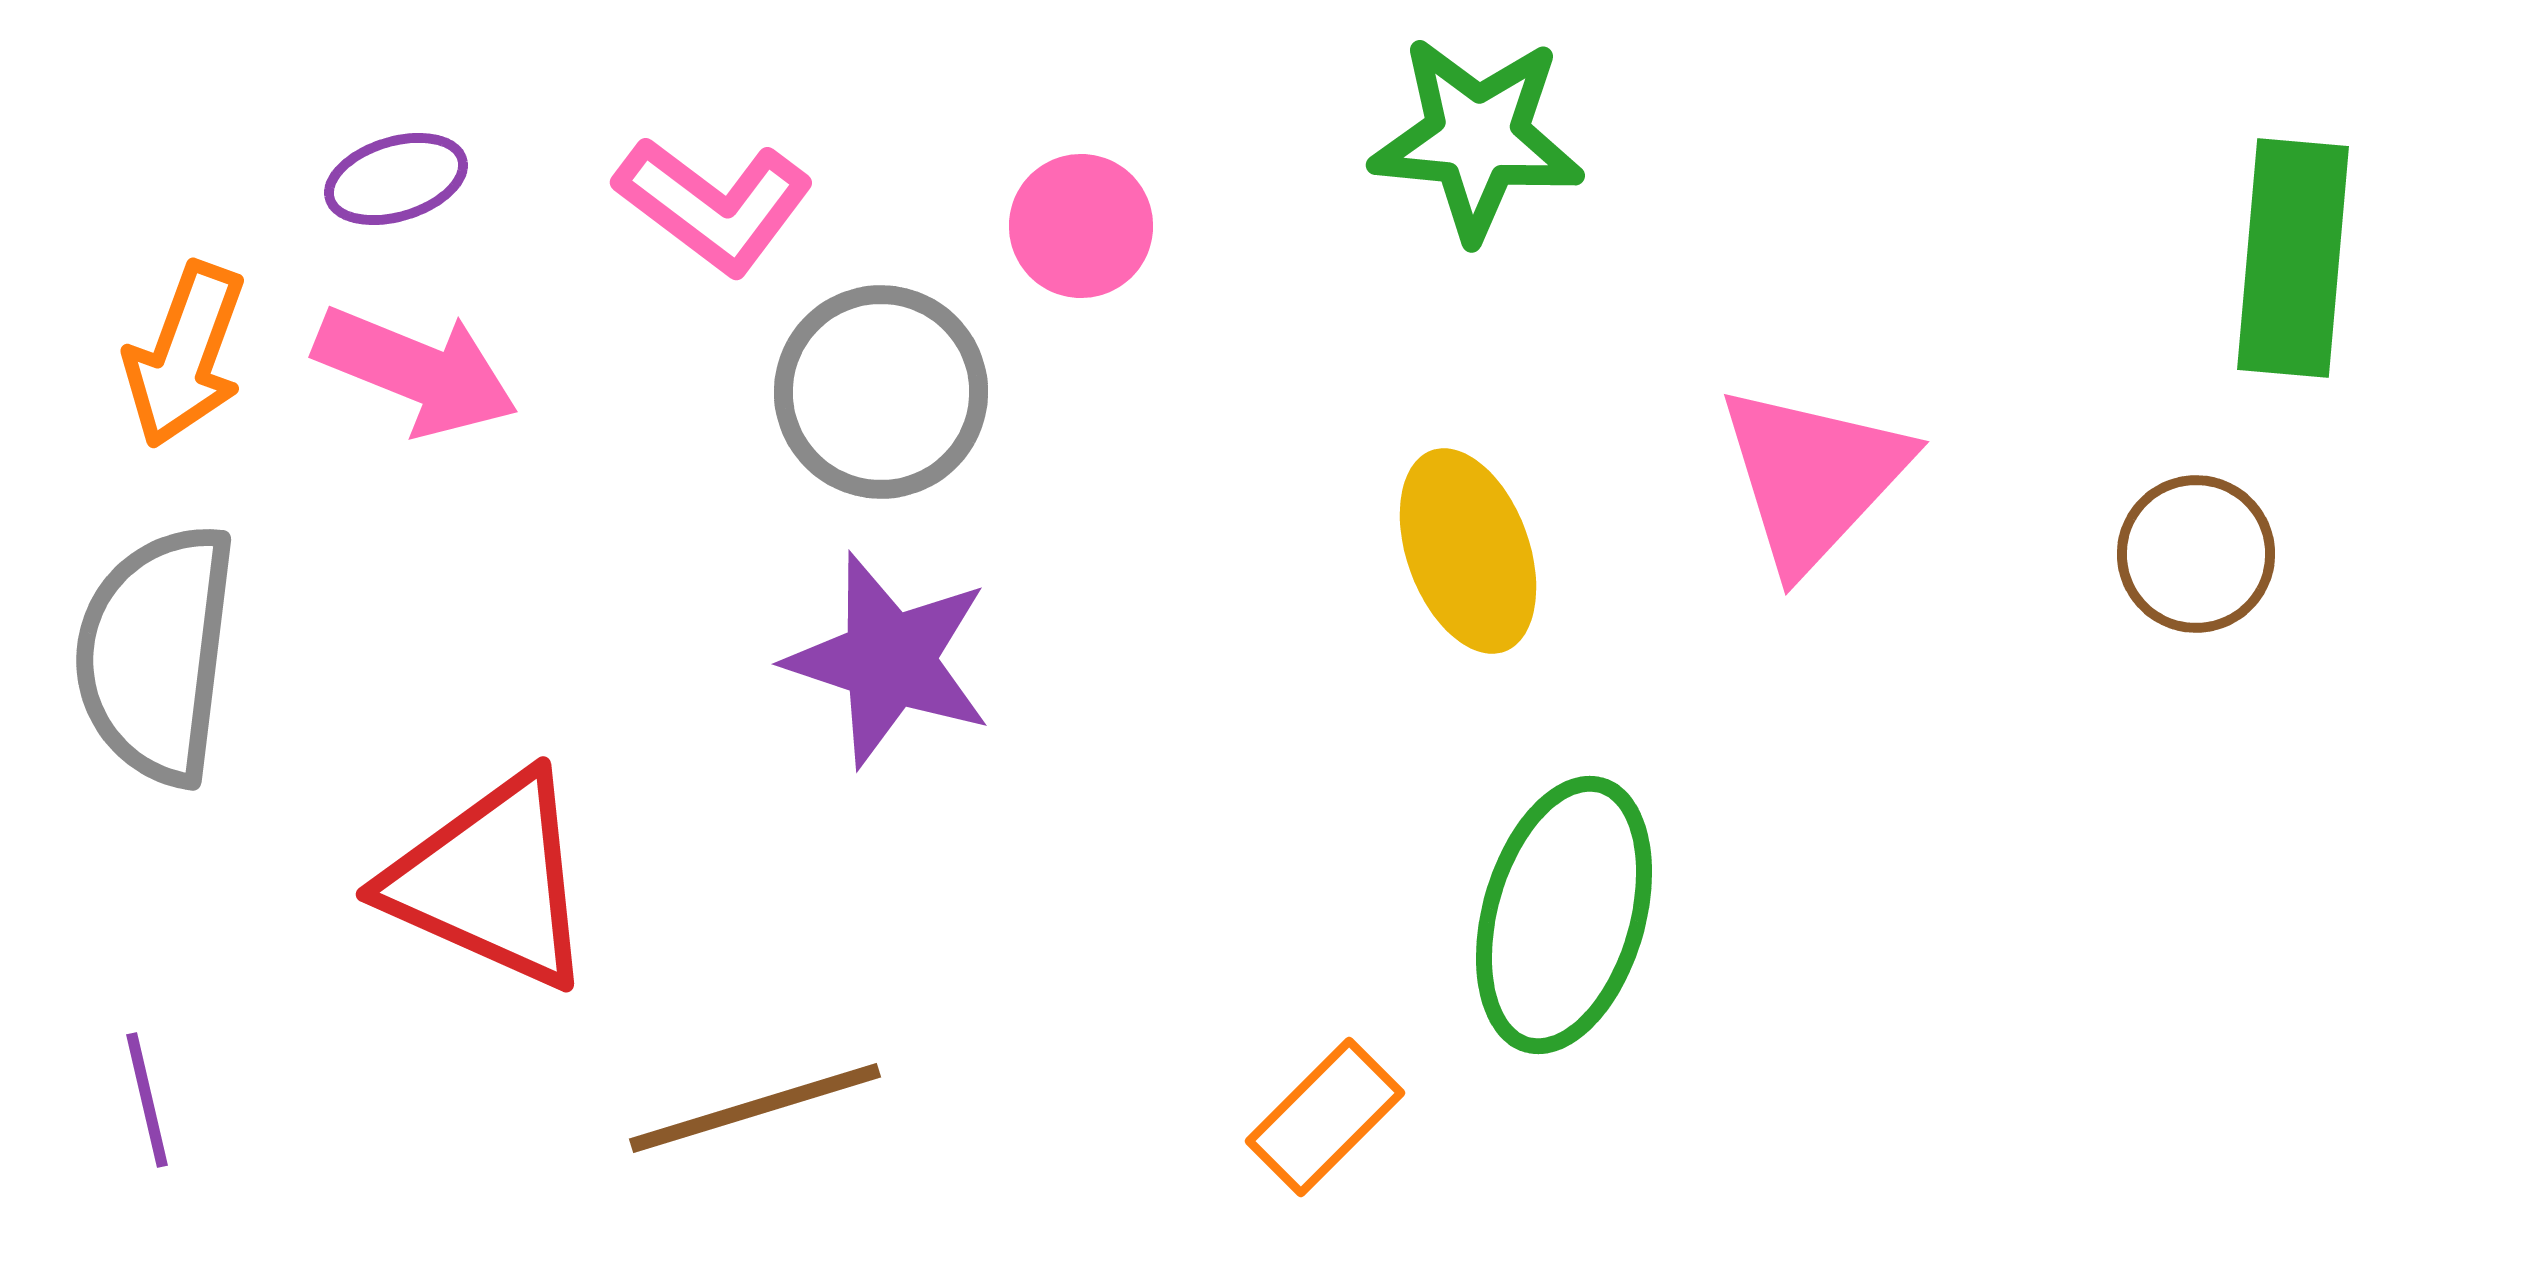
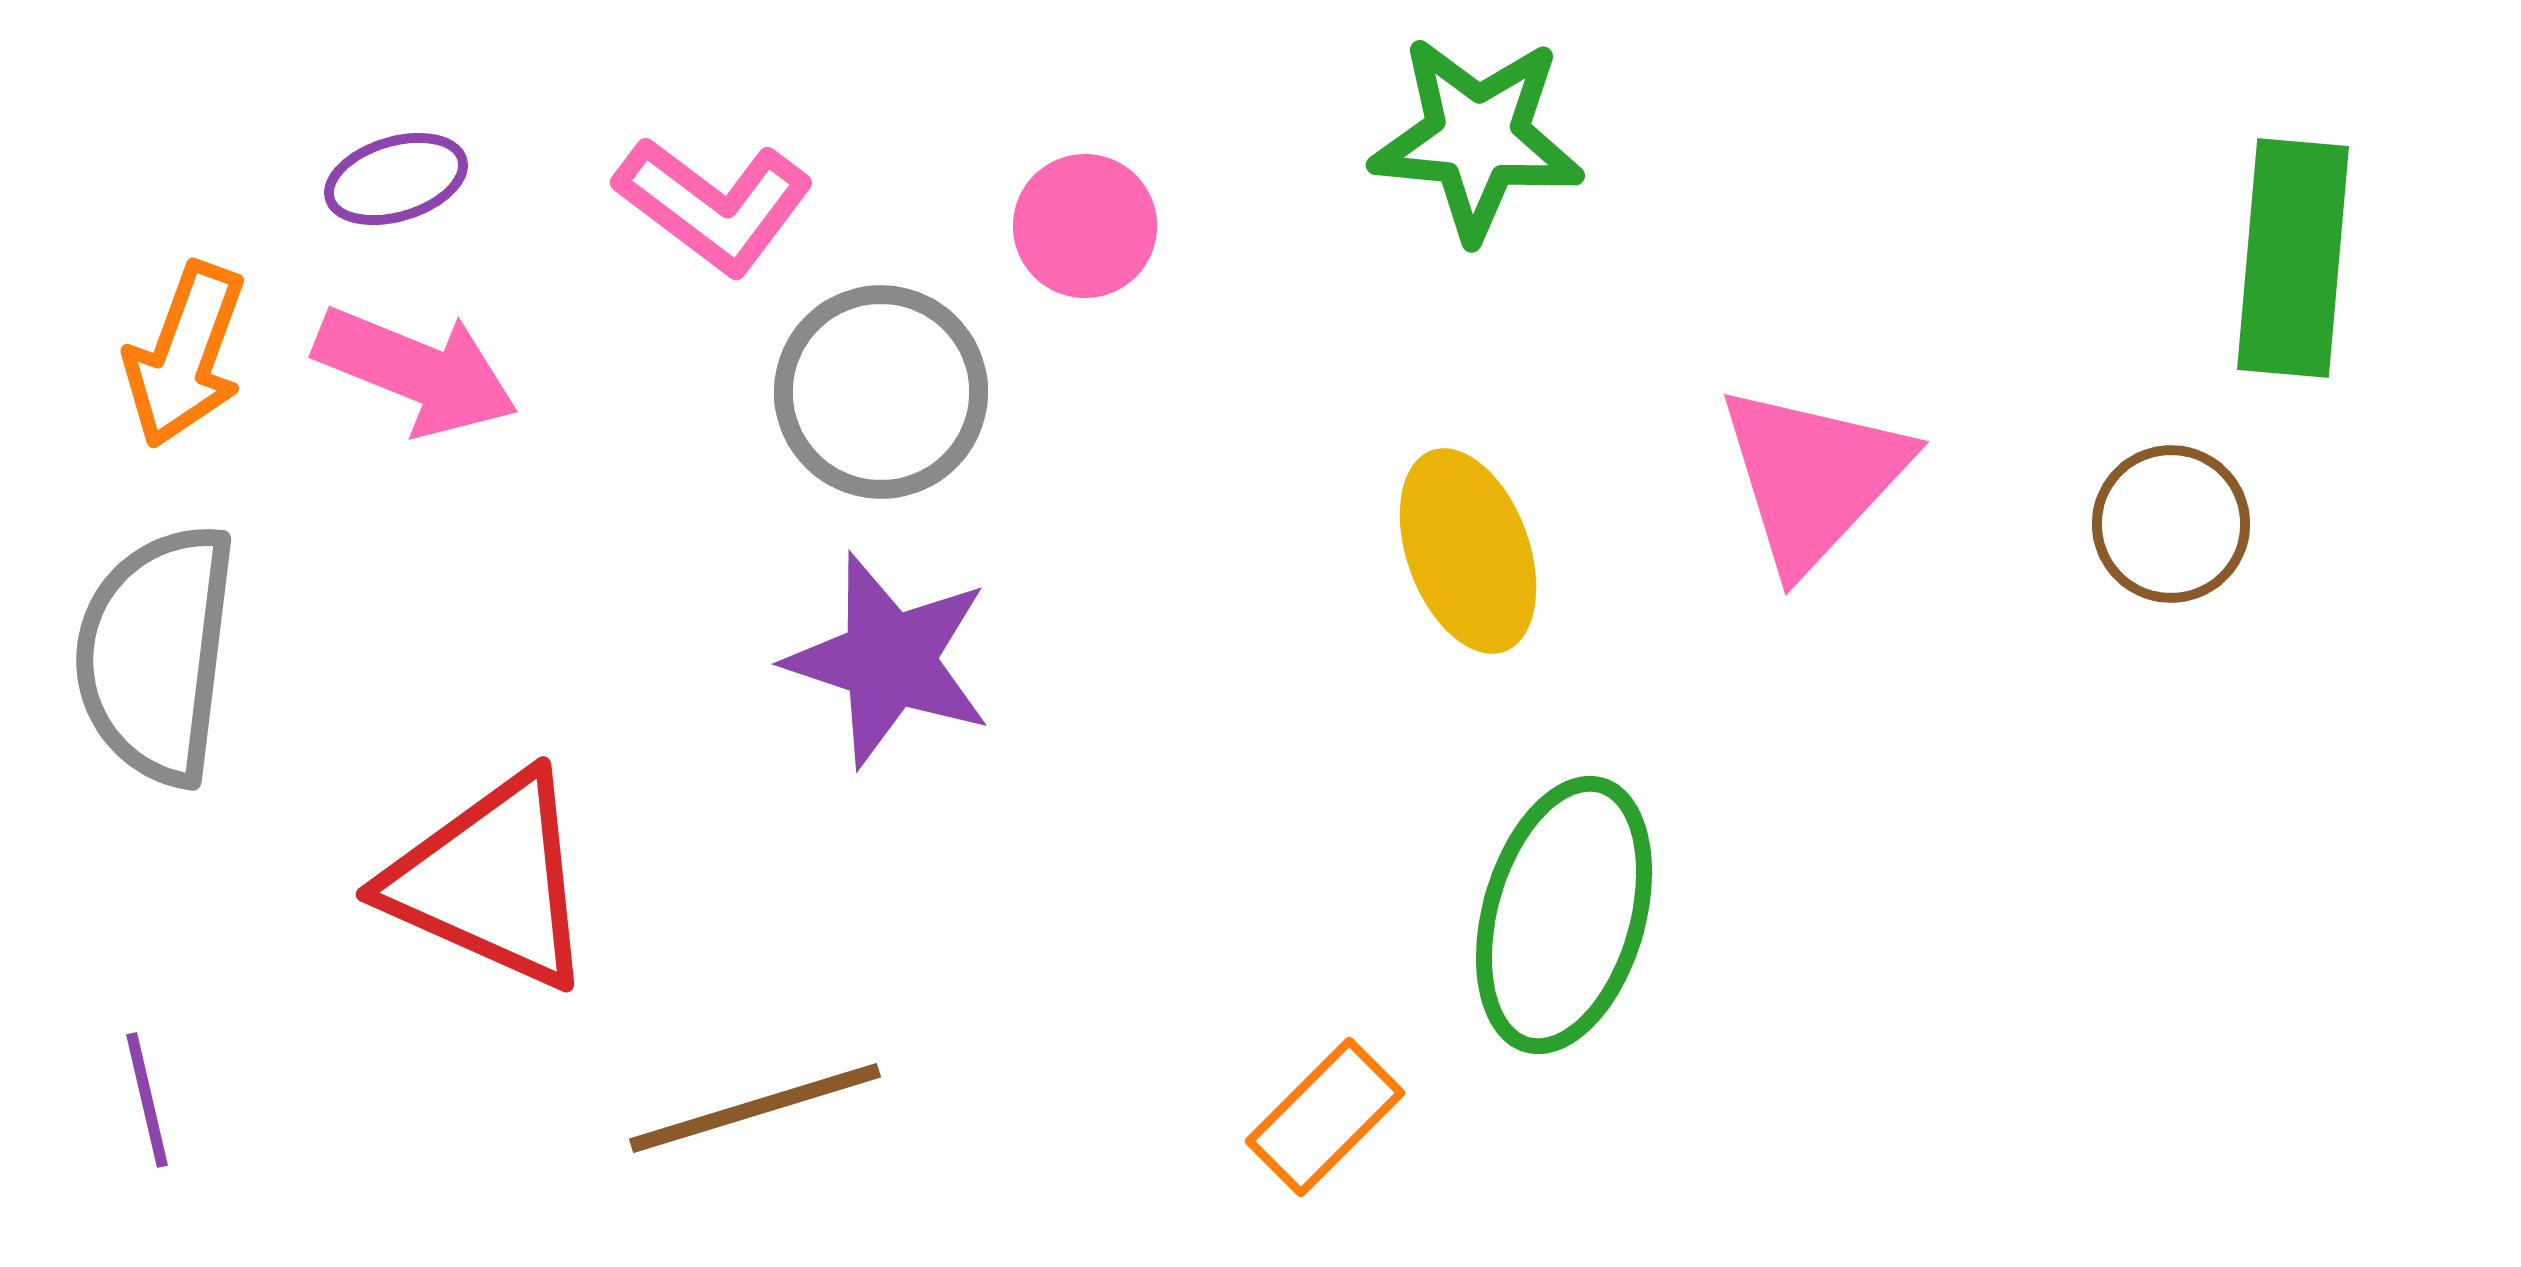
pink circle: moved 4 px right
brown circle: moved 25 px left, 30 px up
